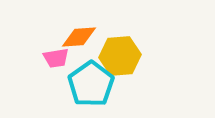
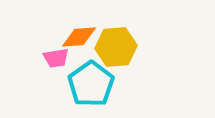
yellow hexagon: moved 4 px left, 9 px up
